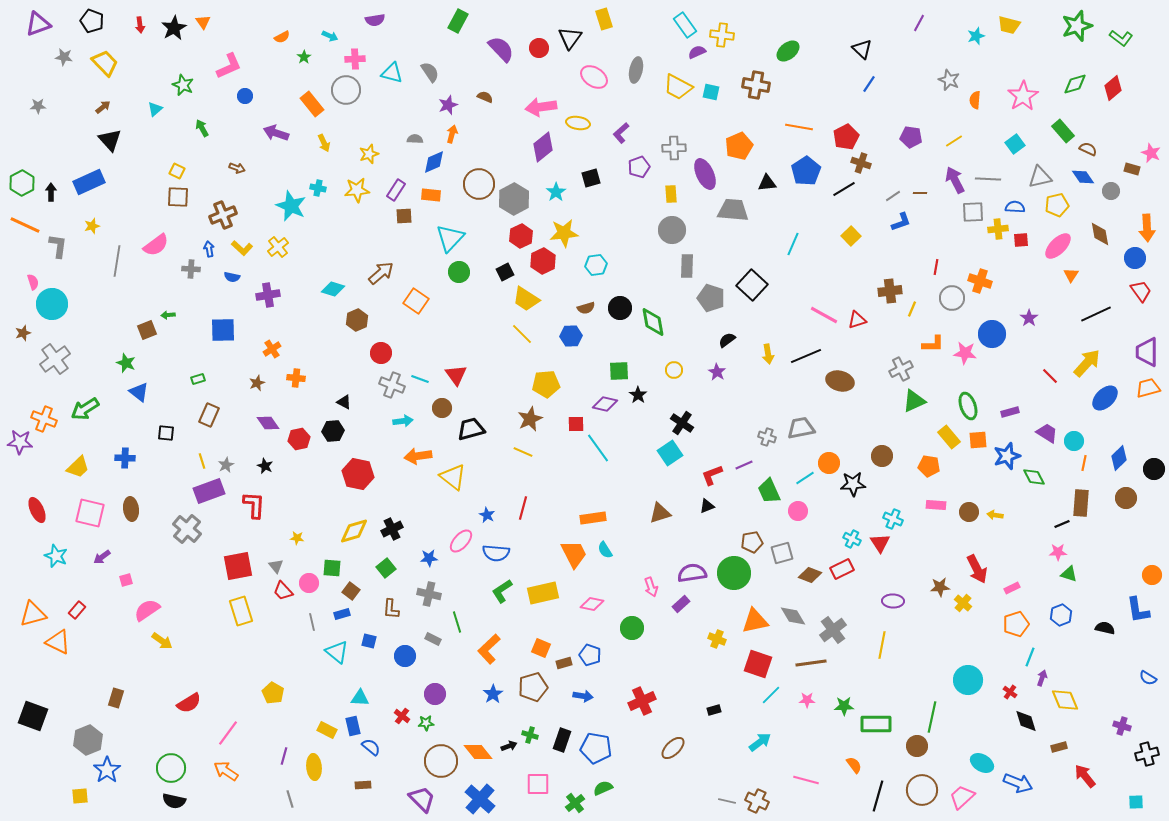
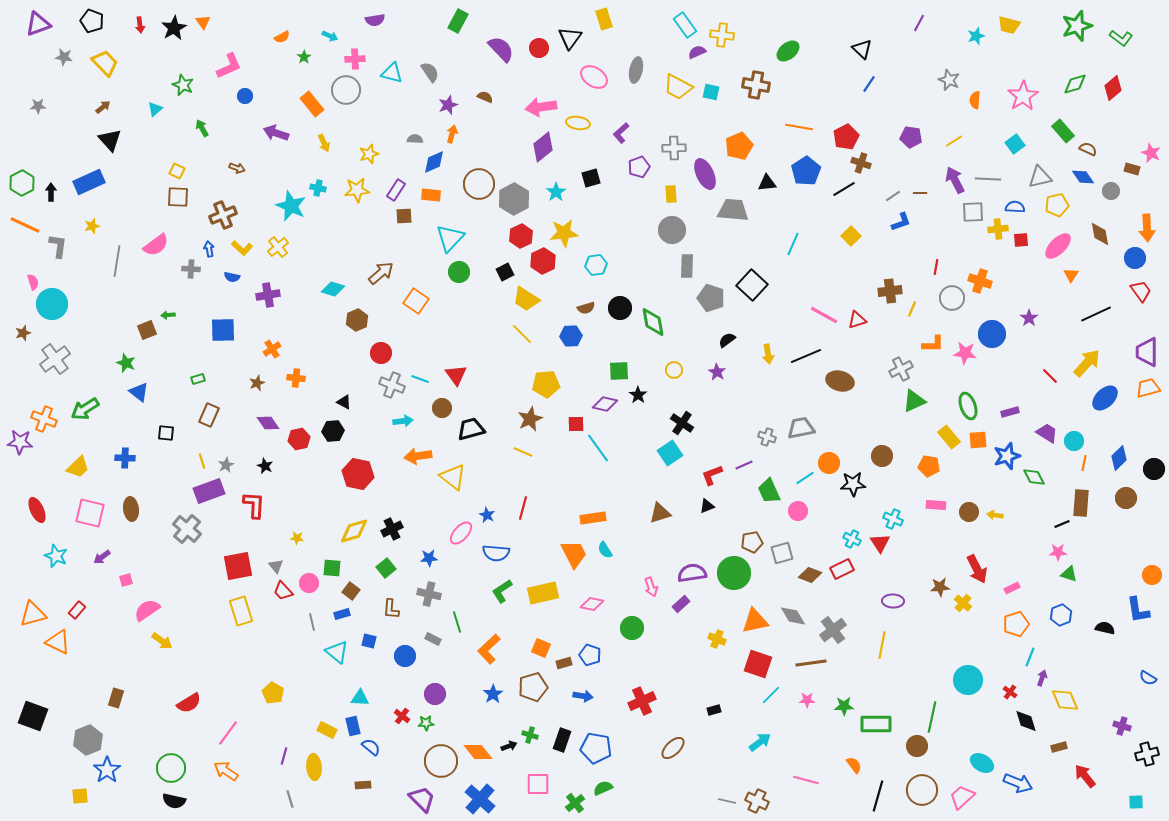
pink ellipse at (461, 541): moved 8 px up
